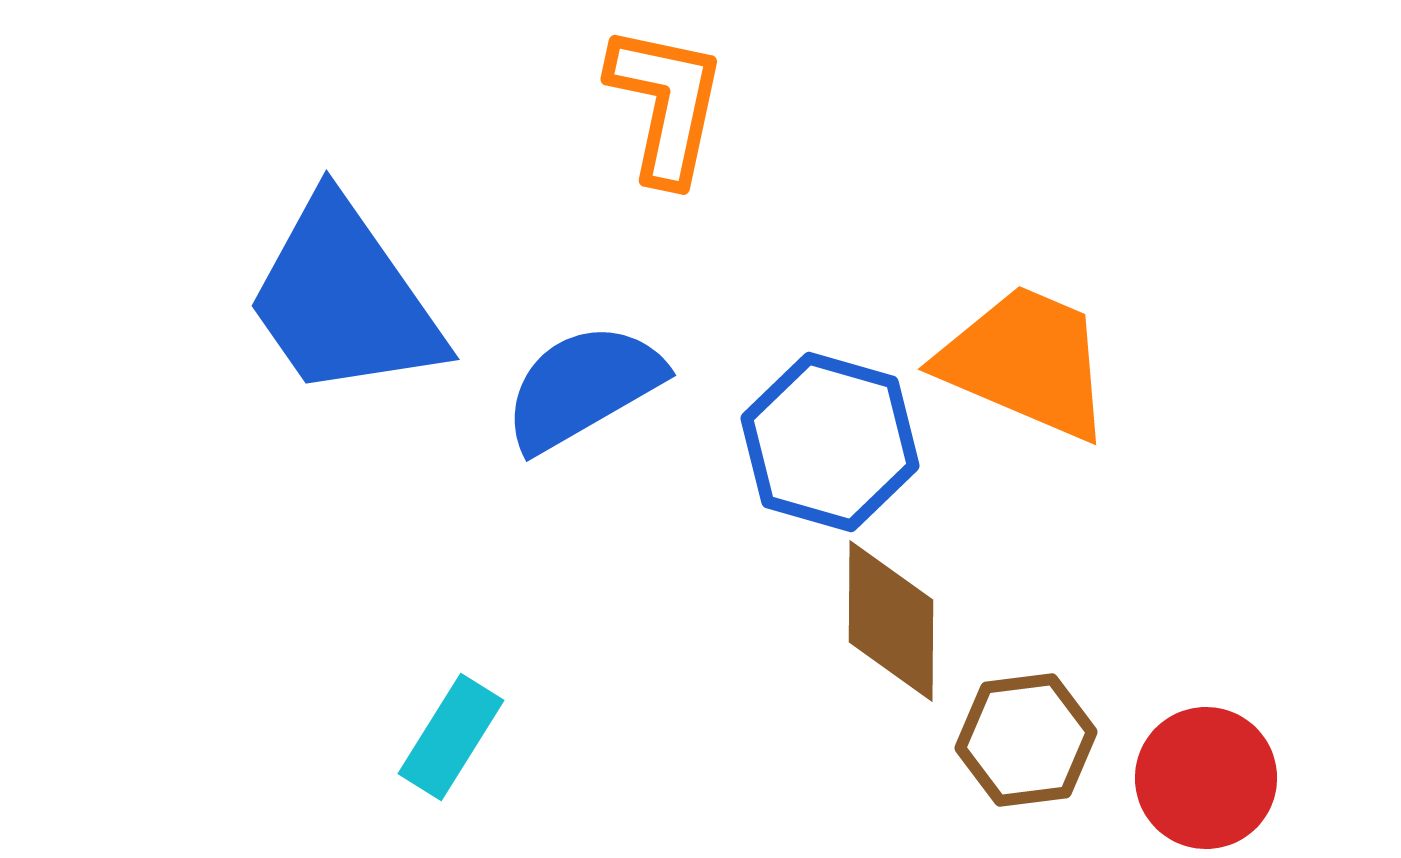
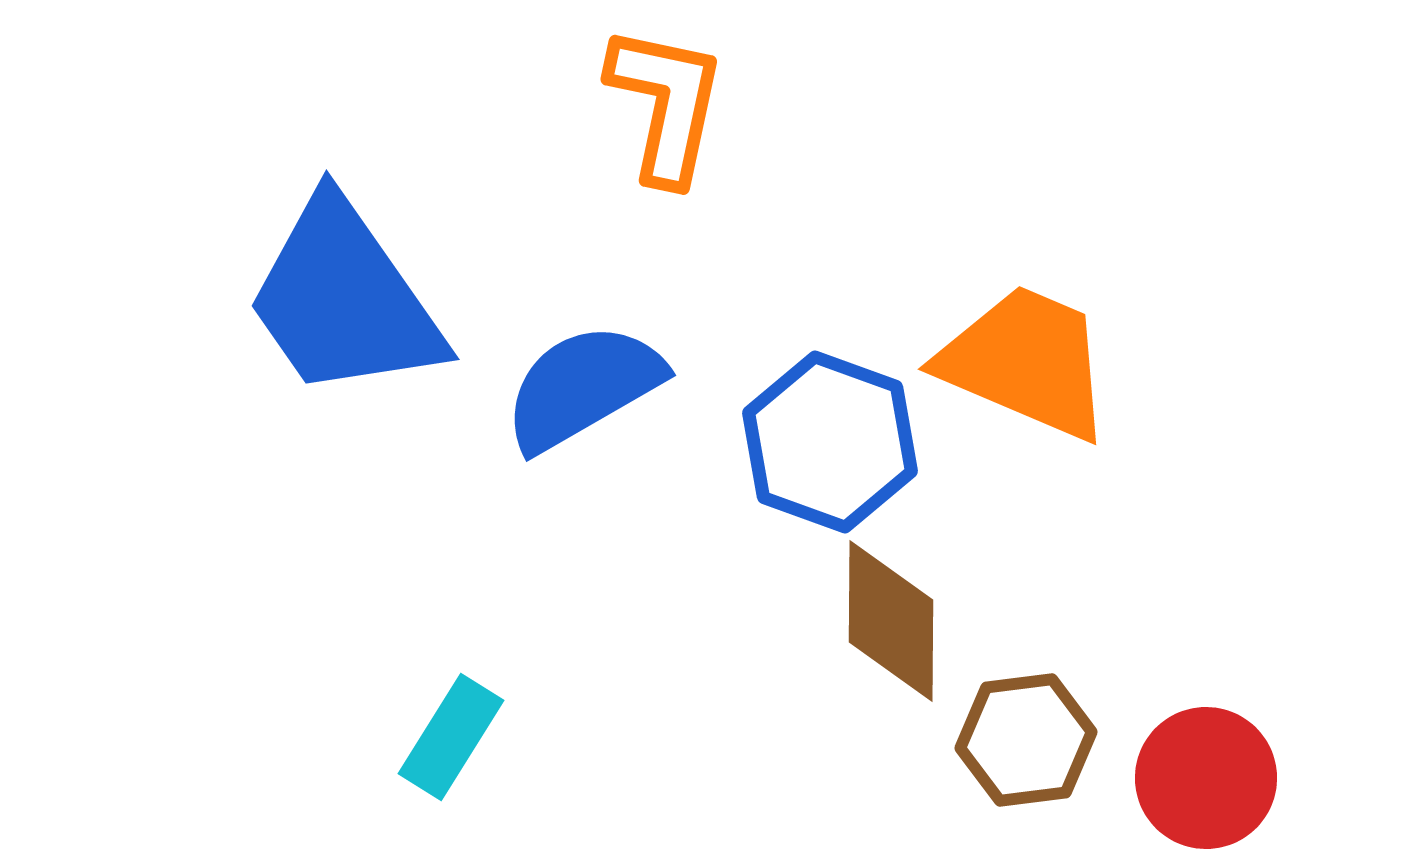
blue hexagon: rotated 4 degrees clockwise
